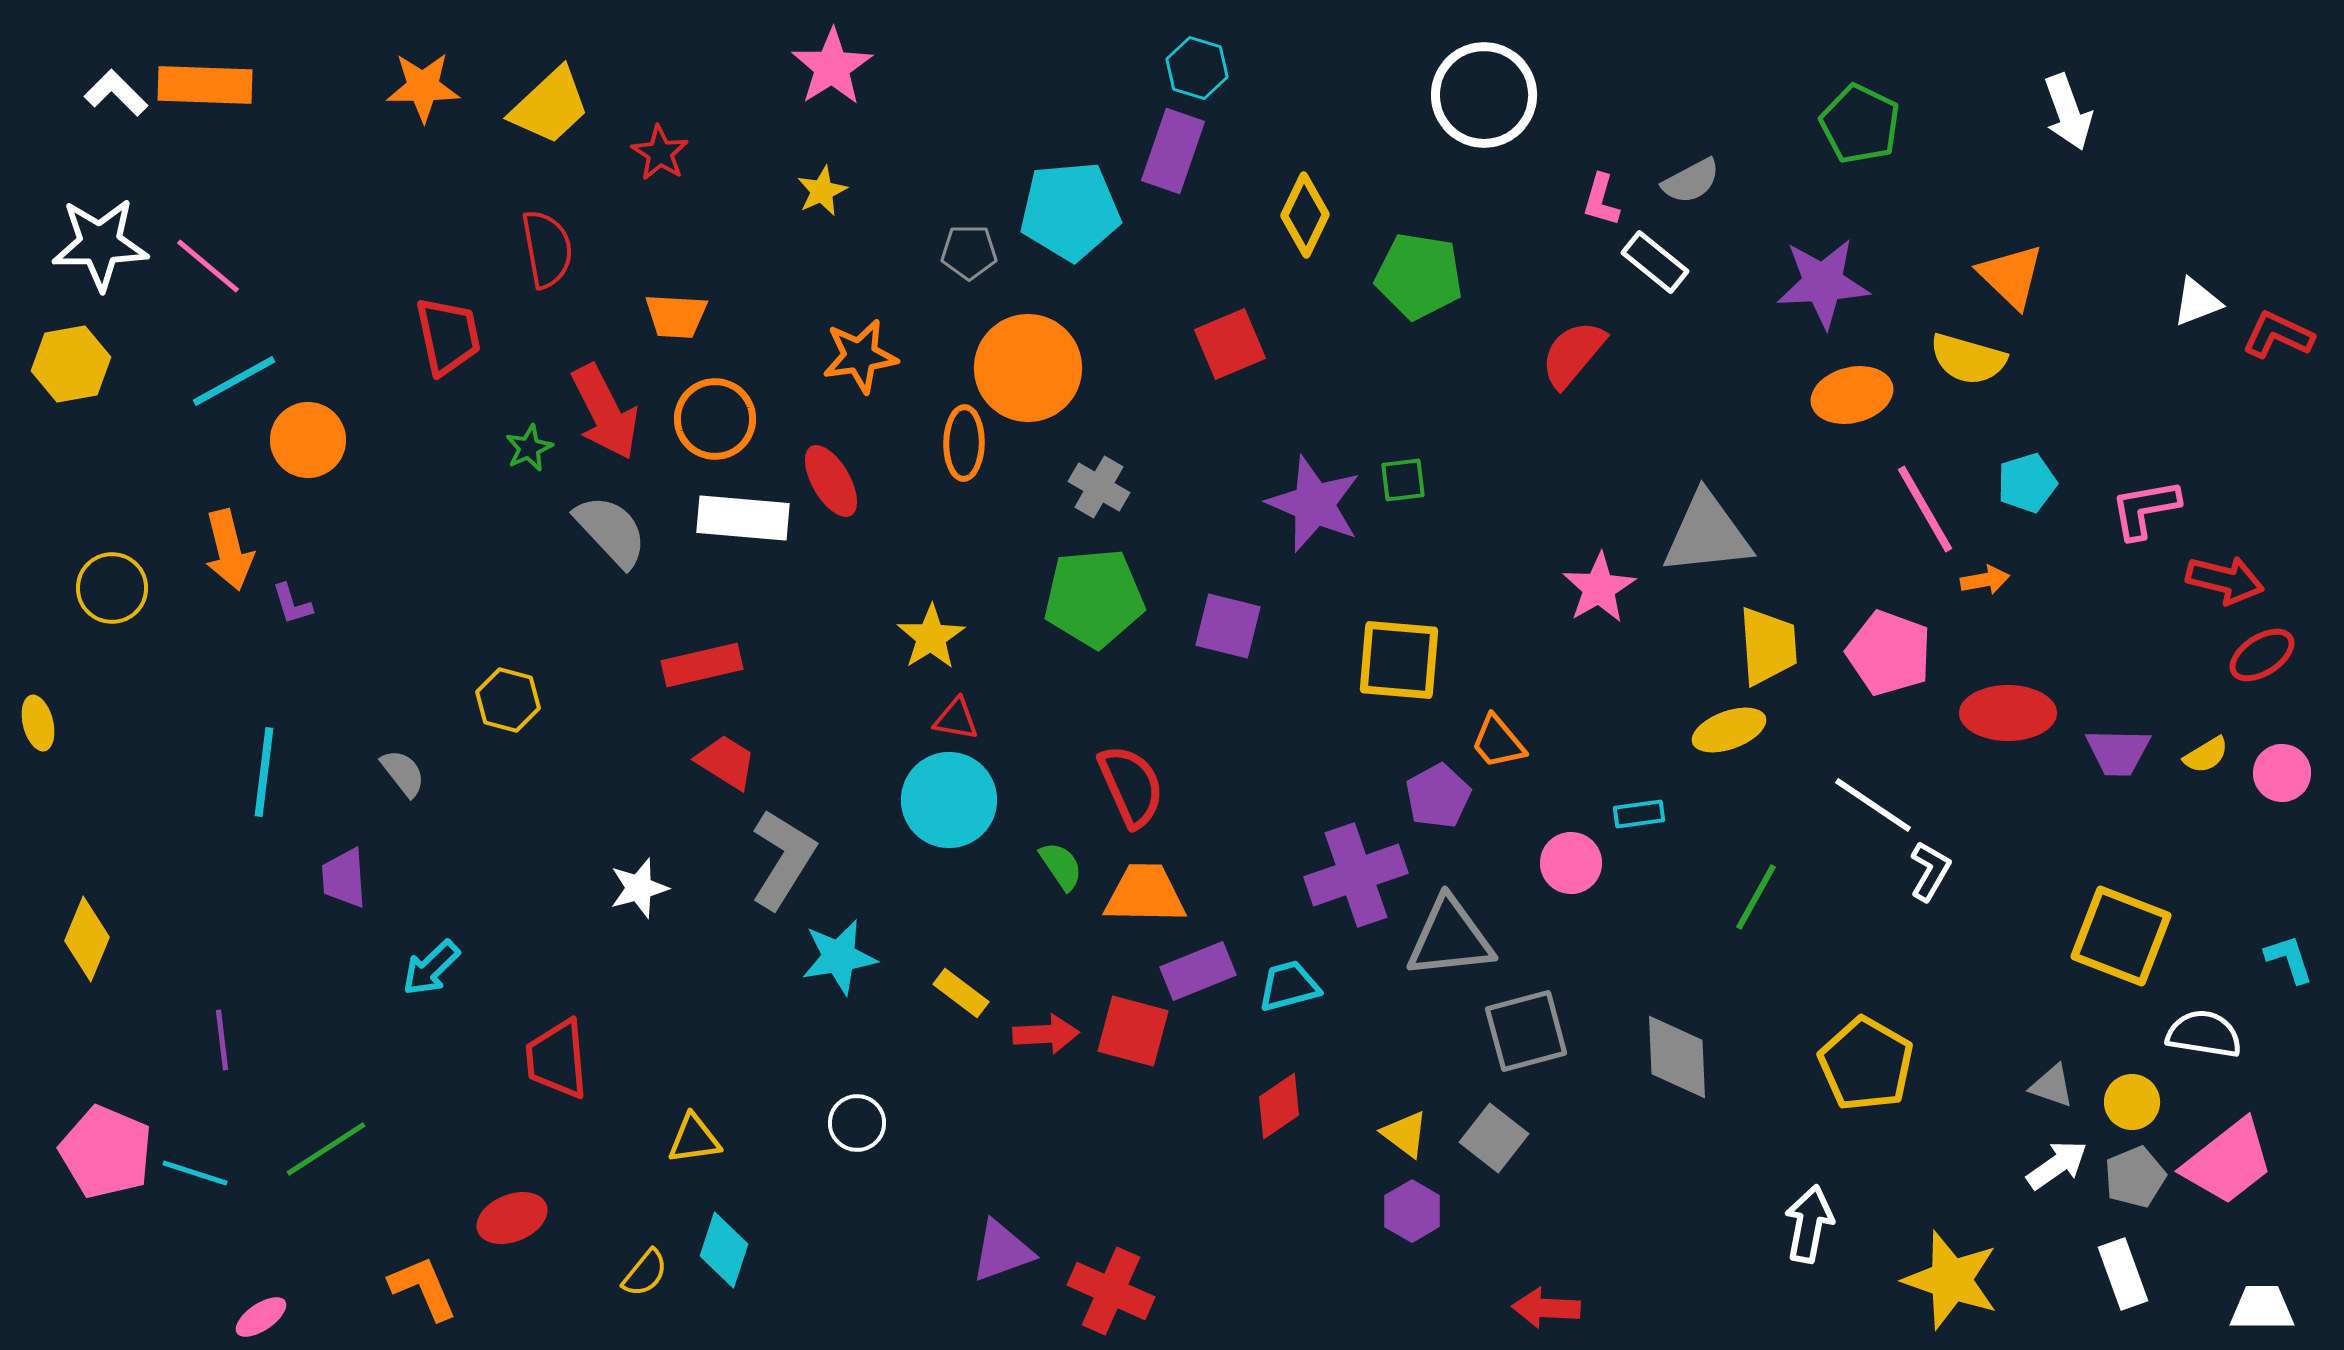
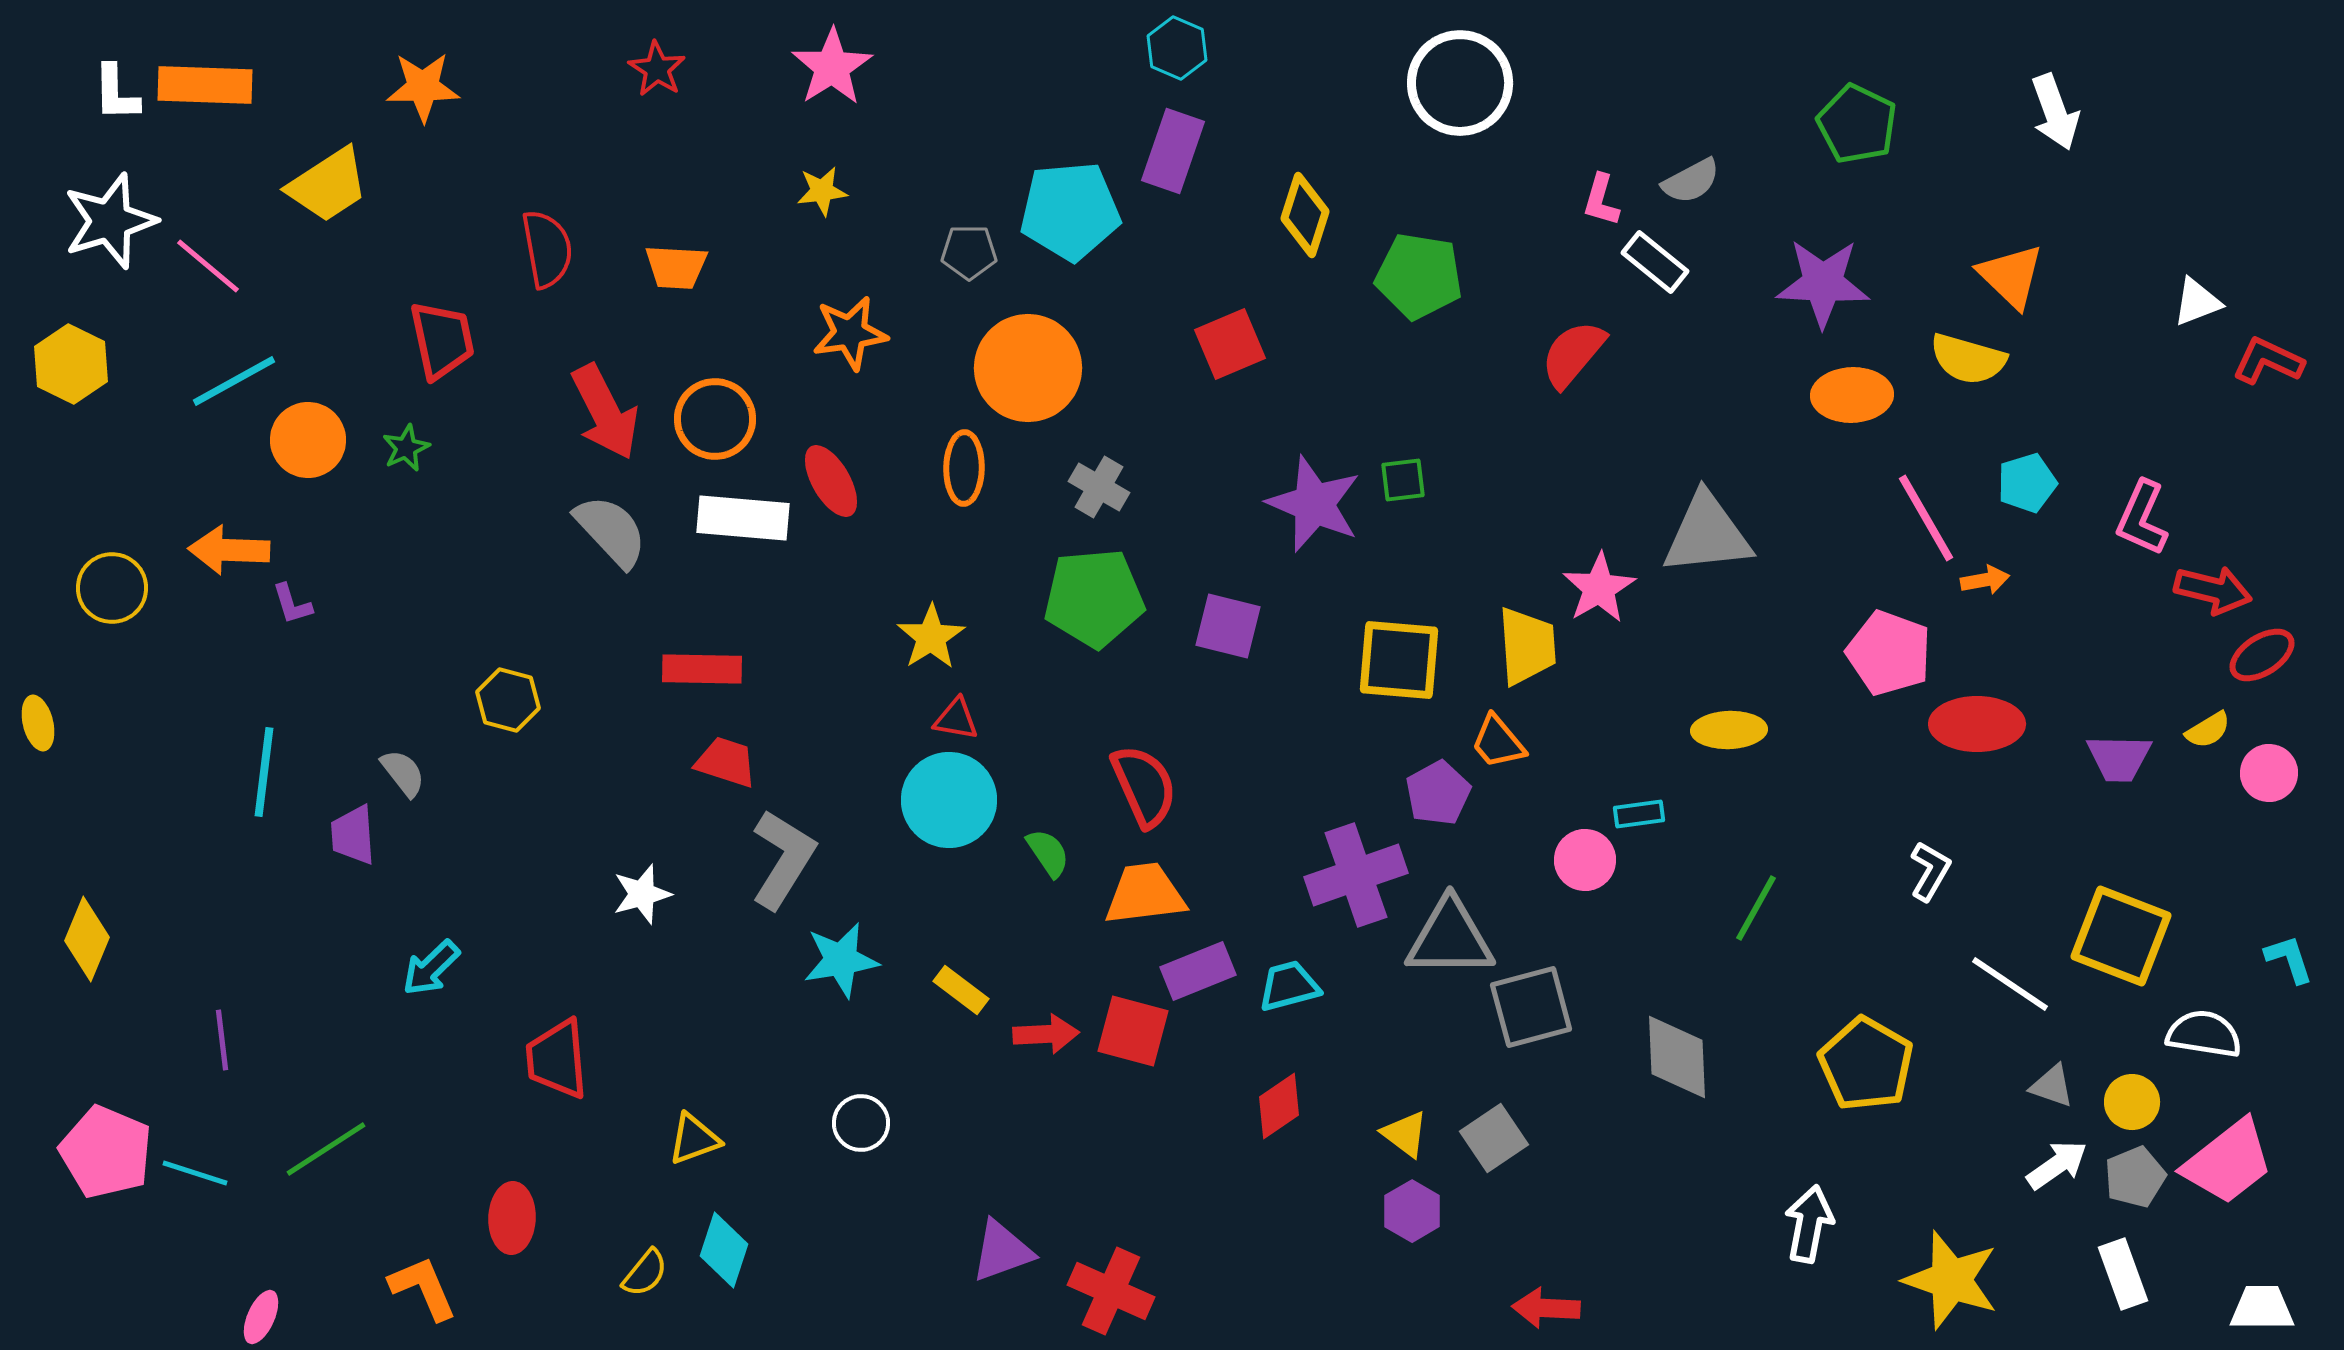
cyan hexagon at (1197, 68): moved 20 px left, 20 px up; rotated 6 degrees clockwise
white L-shape at (116, 93): rotated 136 degrees counterclockwise
white circle at (1484, 95): moved 24 px left, 12 px up
yellow trapezoid at (550, 106): moved 222 px left, 79 px down; rotated 10 degrees clockwise
white arrow at (2068, 112): moved 13 px left
green pentagon at (1860, 124): moved 3 px left
red star at (660, 153): moved 3 px left, 84 px up
yellow star at (822, 191): rotated 18 degrees clockwise
yellow diamond at (1305, 215): rotated 8 degrees counterclockwise
white star at (100, 244): moved 10 px right, 23 px up; rotated 16 degrees counterclockwise
purple star at (1823, 283): rotated 6 degrees clockwise
orange trapezoid at (676, 316): moved 49 px up
red L-shape at (2278, 335): moved 10 px left, 26 px down
red trapezoid at (448, 336): moved 6 px left, 4 px down
orange star at (860, 356): moved 10 px left, 23 px up
yellow hexagon at (71, 364): rotated 24 degrees counterclockwise
orange ellipse at (1852, 395): rotated 12 degrees clockwise
orange ellipse at (964, 443): moved 25 px down
green star at (529, 448): moved 123 px left
pink line at (1925, 509): moved 1 px right, 9 px down
pink L-shape at (2145, 509): moved 3 px left, 9 px down; rotated 56 degrees counterclockwise
orange arrow at (229, 550): rotated 106 degrees clockwise
red arrow at (2225, 580): moved 12 px left, 10 px down
yellow trapezoid at (1768, 646): moved 241 px left
red rectangle at (702, 665): moved 4 px down; rotated 14 degrees clockwise
red ellipse at (2008, 713): moved 31 px left, 11 px down
yellow ellipse at (1729, 730): rotated 18 degrees clockwise
purple trapezoid at (2118, 752): moved 1 px right, 6 px down
yellow semicircle at (2206, 755): moved 2 px right, 25 px up
red trapezoid at (726, 762): rotated 14 degrees counterclockwise
pink circle at (2282, 773): moved 13 px left
red semicircle at (1131, 786): moved 13 px right
purple pentagon at (1438, 796): moved 3 px up
white line at (1873, 805): moved 137 px right, 179 px down
pink circle at (1571, 863): moved 14 px right, 3 px up
green semicircle at (1061, 866): moved 13 px left, 13 px up
purple trapezoid at (344, 878): moved 9 px right, 43 px up
white star at (639, 888): moved 3 px right, 6 px down
orange trapezoid at (1145, 894): rotated 8 degrees counterclockwise
green line at (1756, 897): moved 11 px down
gray triangle at (1450, 938): rotated 6 degrees clockwise
cyan star at (839, 957): moved 2 px right, 3 px down
yellow rectangle at (961, 993): moved 3 px up
gray square at (1526, 1031): moved 5 px right, 24 px up
white circle at (857, 1123): moved 4 px right
gray square at (1494, 1138): rotated 18 degrees clockwise
yellow triangle at (694, 1139): rotated 12 degrees counterclockwise
red ellipse at (512, 1218): rotated 66 degrees counterclockwise
pink ellipse at (261, 1317): rotated 32 degrees counterclockwise
